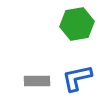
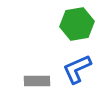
blue L-shape: moved 9 px up; rotated 12 degrees counterclockwise
